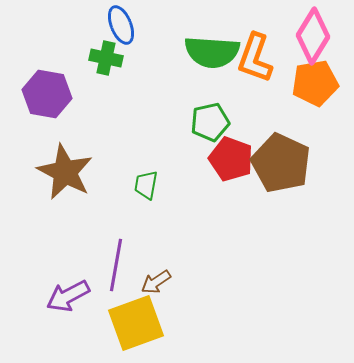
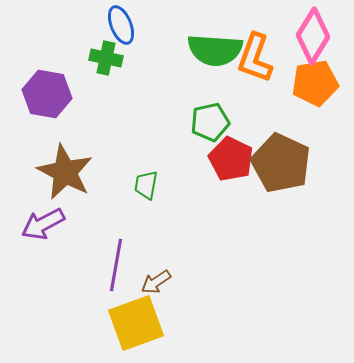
green semicircle: moved 3 px right, 2 px up
red pentagon: rotated 6 degrees clockwise
purple arrow: moved 25 px left, 72 px up
